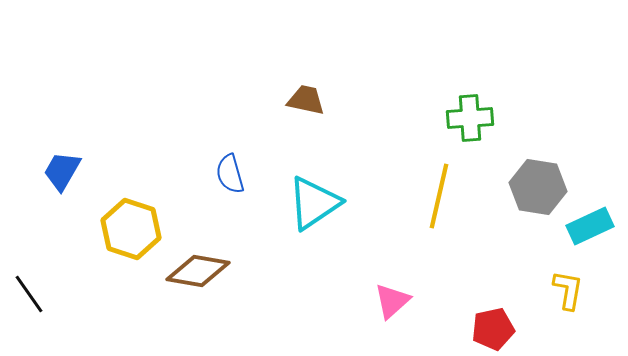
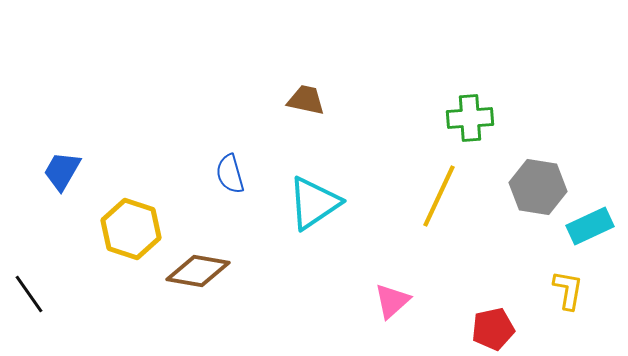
yellow line: rotated 12 degrees clockwise
